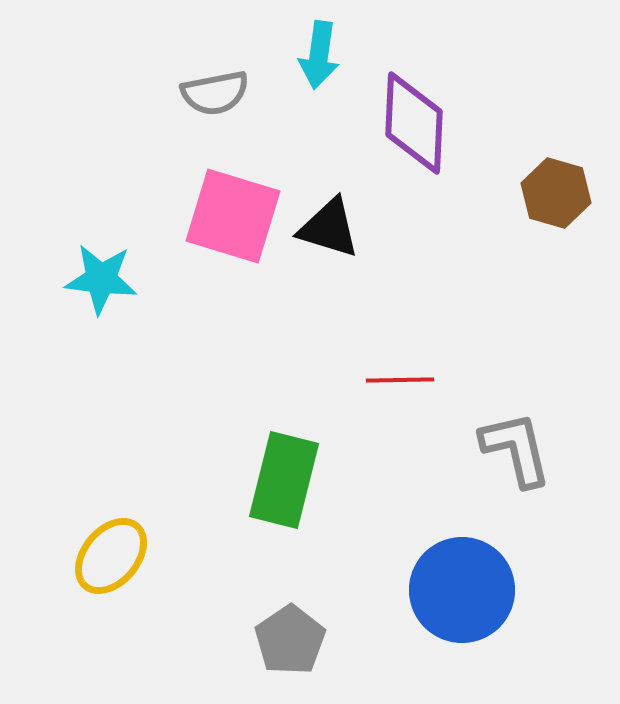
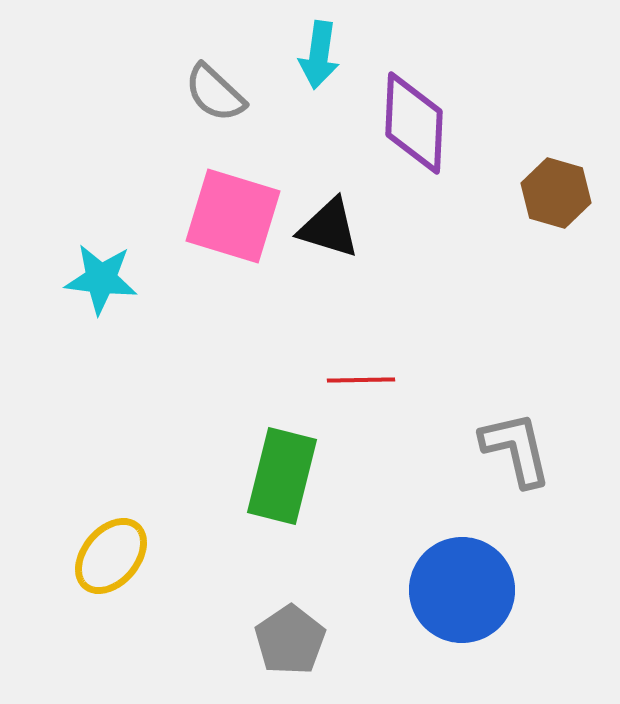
gray semicircle: rotated 54 degrees clockwise
red line: moved 39 px left
green rectangle: moved 2 px left, 4 px up
